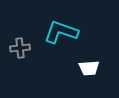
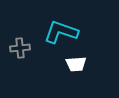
white trapezoid: moved 13 px left, 4 px up
